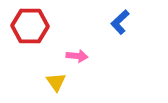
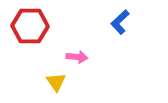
pink arrow: moved 1 px down
